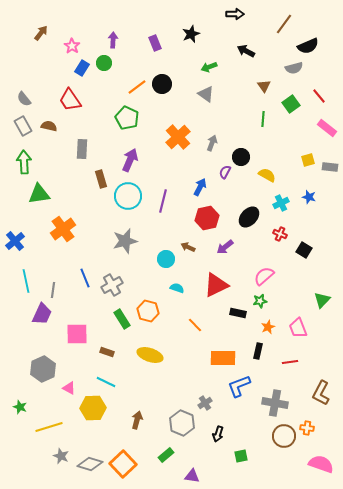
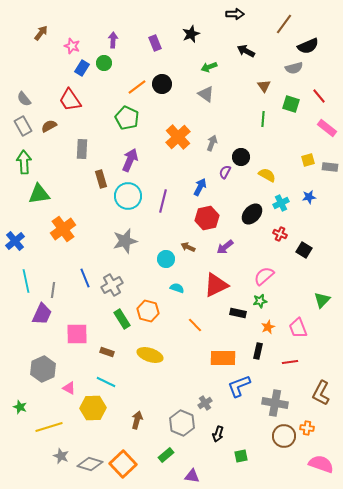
pink star at (72, 46): rotated 14 degrees counterclockwise
green square at (291, 104): rotated 36 degrees counterclockwise
brown semicircle at (49, 126): rotated 42 degrees counterclockwise
blue star at (309, 197): rotated 24 degrees counterclockwise
black ellipse at (249, 217): moved 3 px right, 3 px up
